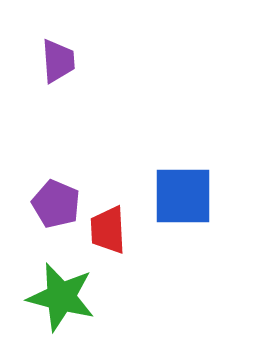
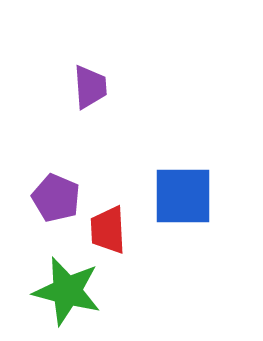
purple trapezoid: moved 32 px right, 26 px down
purple pentagon: moved 6 px up
green star: moved 6 px right, 6 px up
